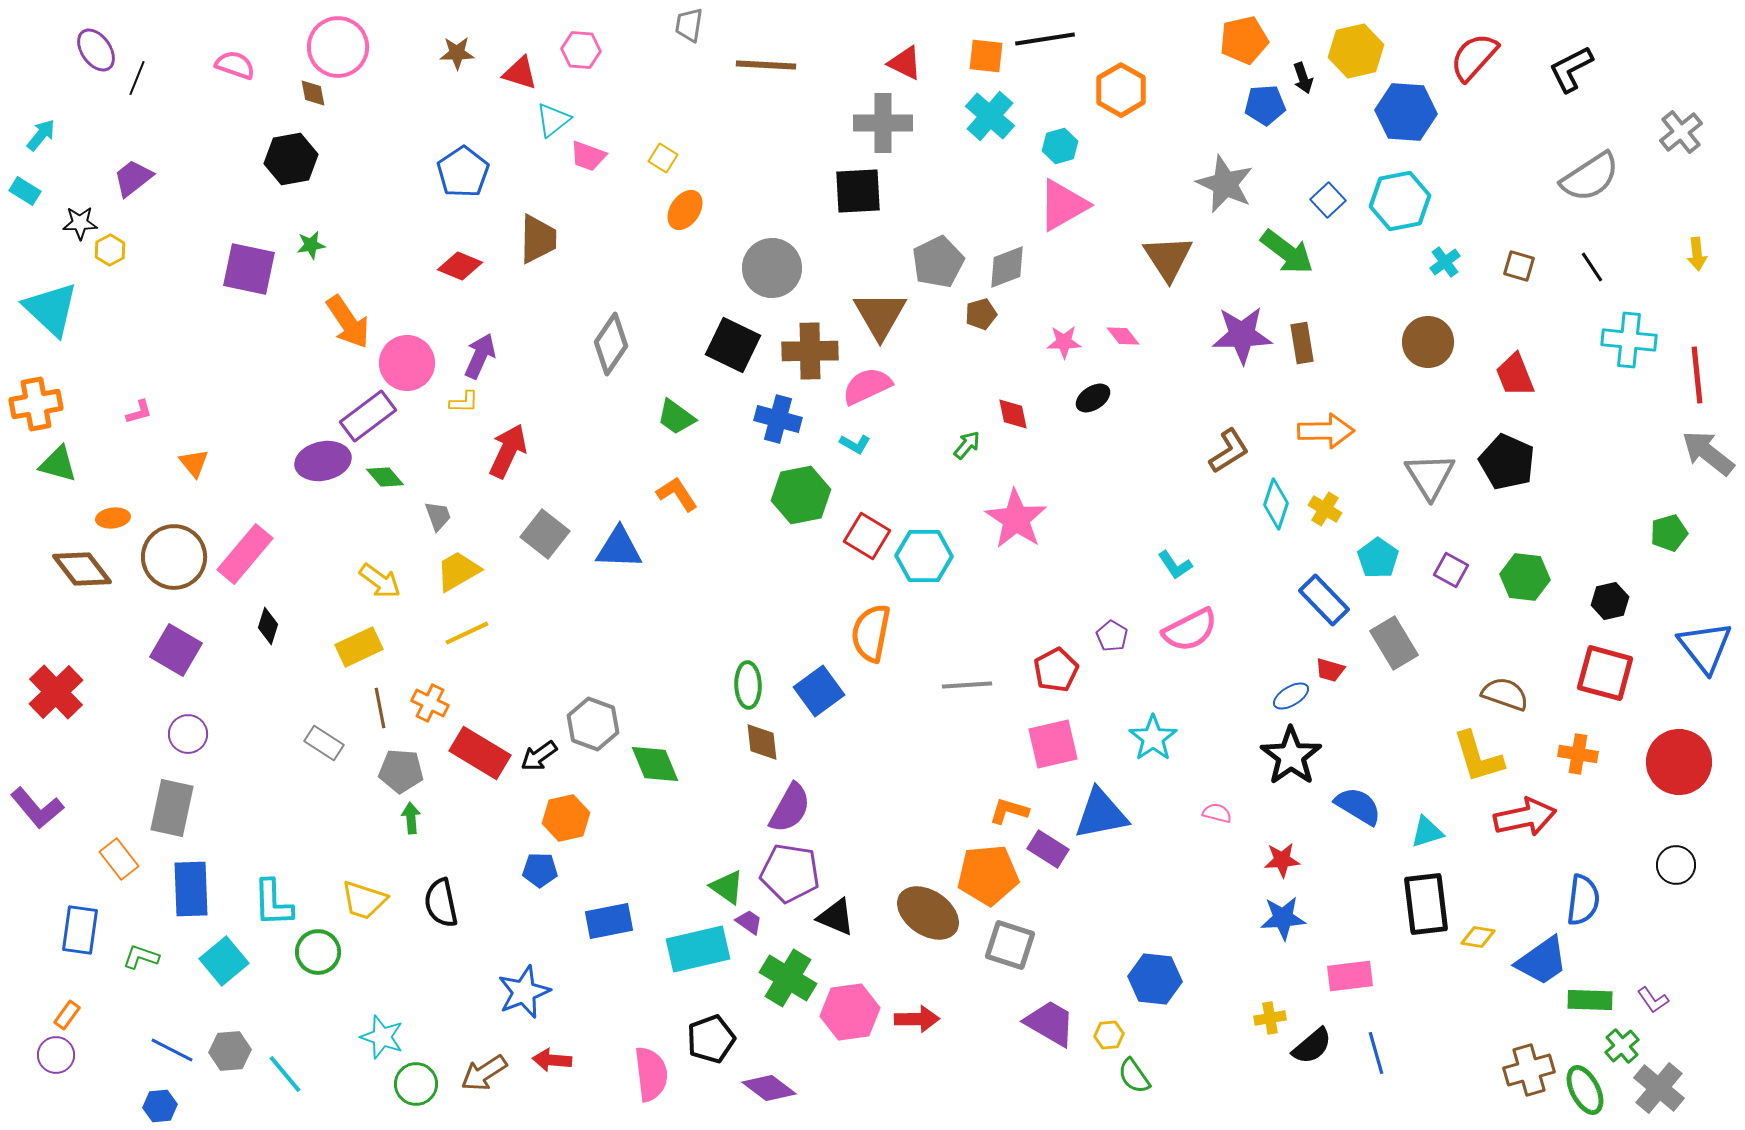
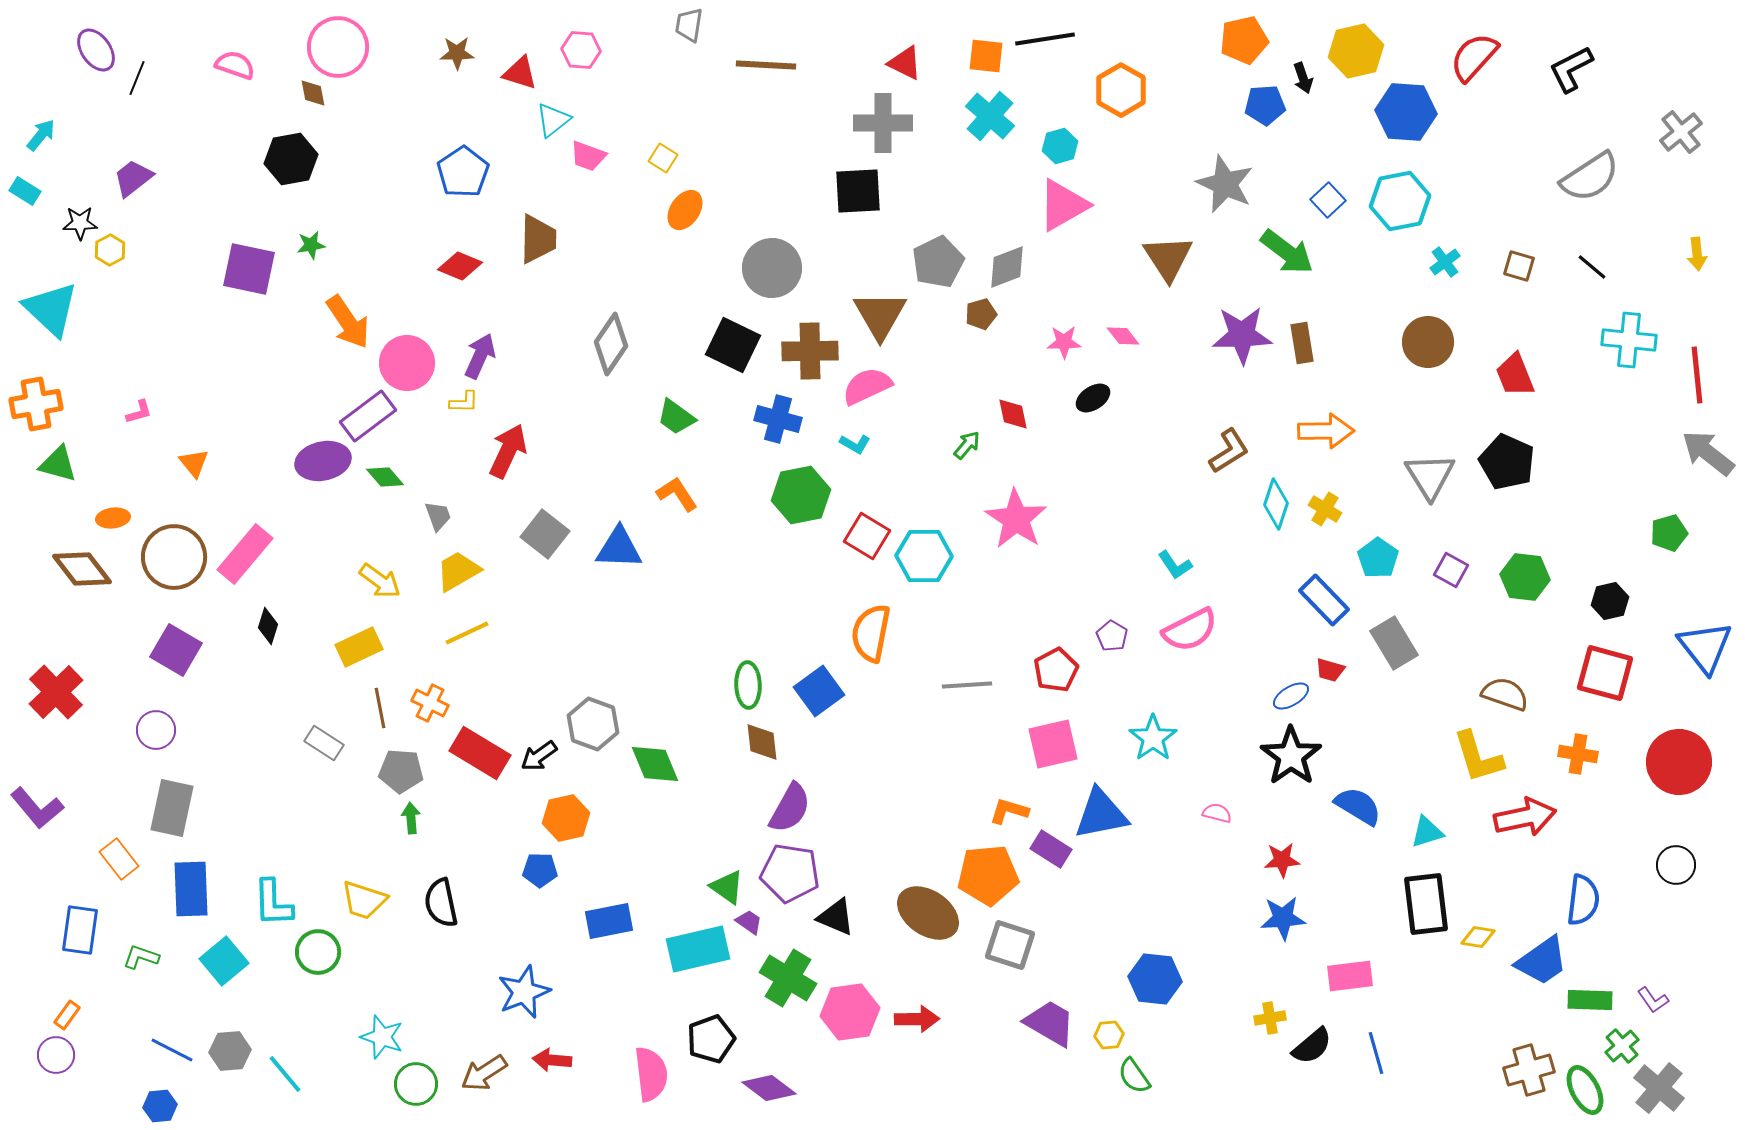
black line at (1592, 267): rotated 16 degrees counterclockwise
purple circle at (188, 734): moved 32 px left, 4 px up
purple rectangle at (1048, 849): moved 3 px right
